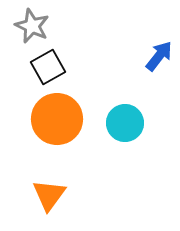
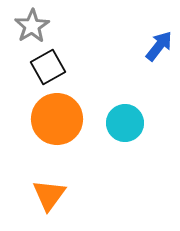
gray star: rotated 16 degrees clockwise
blue arrow: moved 10 px up
